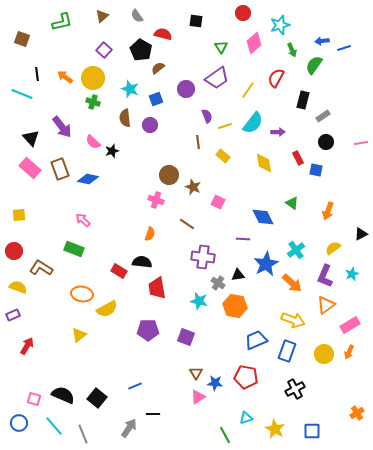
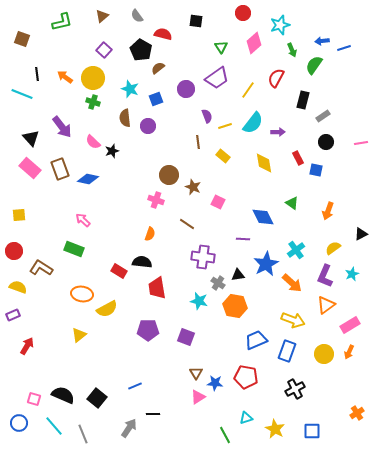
purple circle at (150, 125): moved 2 px left, 1 px down
